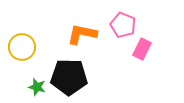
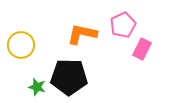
pink pentagon: rotated 25 degrees clockwise
yellow circle: moved 1 px left, 2 px up
